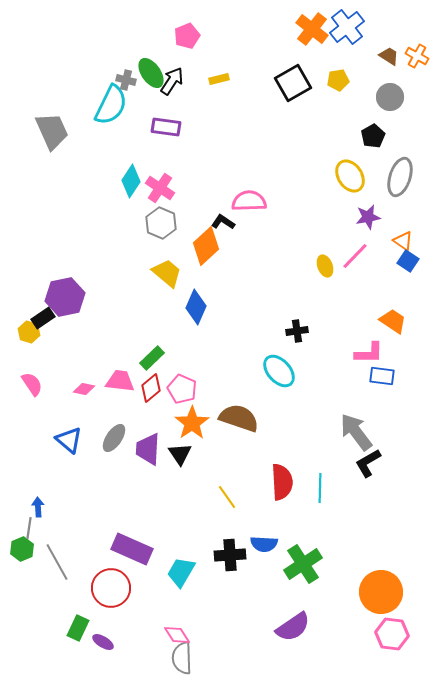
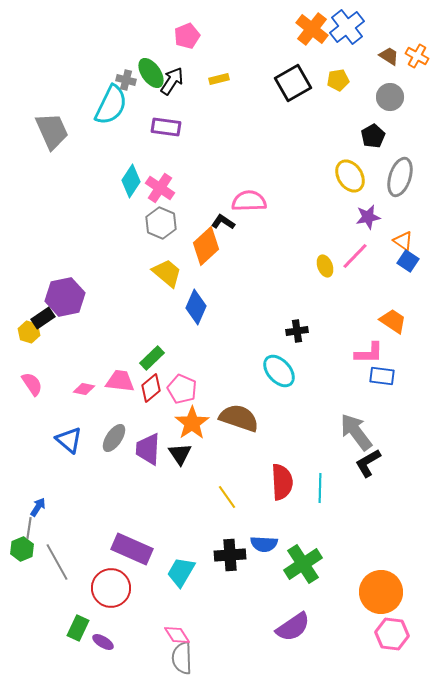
blue arrow at (38, 507): rotated 36 degrees clockwise
